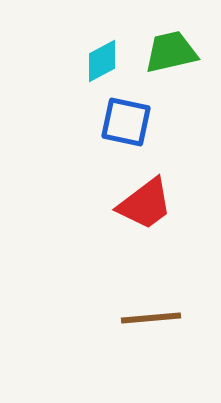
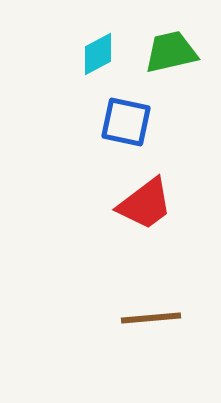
cyan diamond: moved 4 px left, 7 px up
